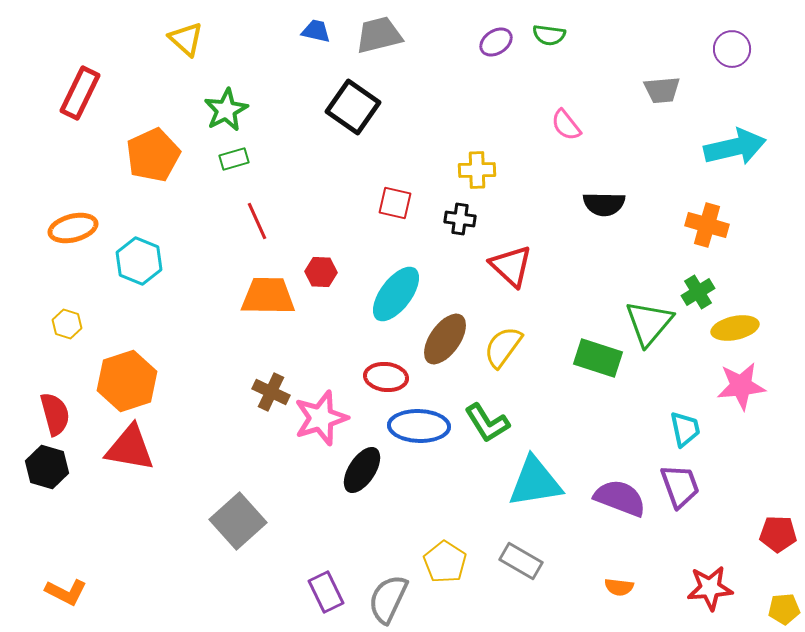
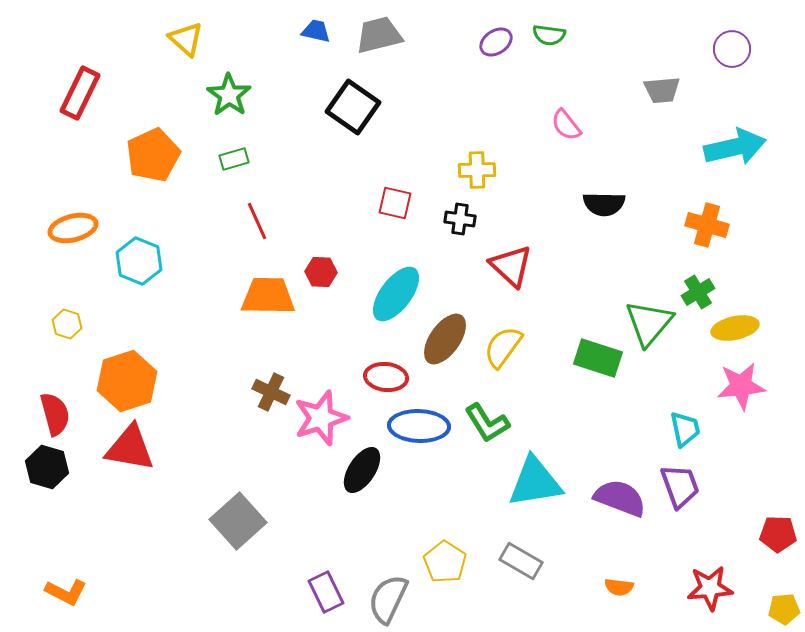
green star at (226, 110): moved 3 px right, 15 px up; rotated 9 degrees counterclockwise
